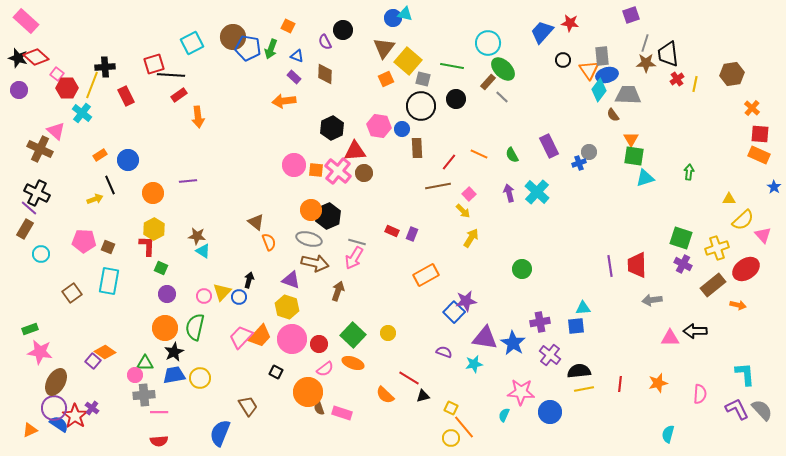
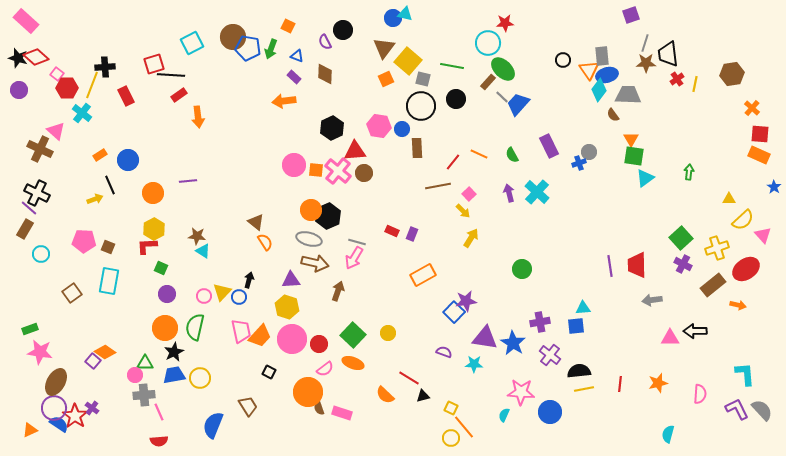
red star at (570, 23): moved 65 px left; rotated 12 degrees counterclockwise
blue trapezoid at (542, 32): moved 24 px left, 72 px down
red line at (449, 162): moved 4 px right
cyan triangle at (645, 178): rotated 18 degrees counterclockwise
green square at (681, 238): rotated 30 degrees clockwise
orange semicircle at (269, 242): moved 4 px left; rotated 12 degrees counterclockwise
red L-shape at (147, 246): rotated 95 degrees counterclockwise
orange rectangle at (426, 275): moved 3 px left
purple triangle at (291, 280): rotated 24 degrees counterclockwise
pink trapezoid at (241, 337): moved 6 px up; rotated 125 degrees clockwise
cyan star at (474, 364): rotated 12 degrees clockwise
black square at (276, 372): moved 7 px left
pink line at (159, 412): rotated 66 degrees clockwise
blue semicircle at (220, 433): moved 7 px left, 8 px up
